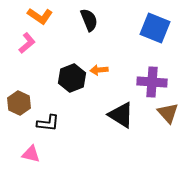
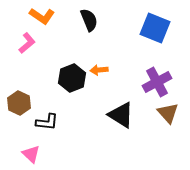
orange L-shape: moved 2 px right
purple cross: moved 5 px right; rotated 32 degrees counterclockwise
black L-shape: moved 1 px left, 1 px up
pink triangle: rotated 30 degrees clockwise
